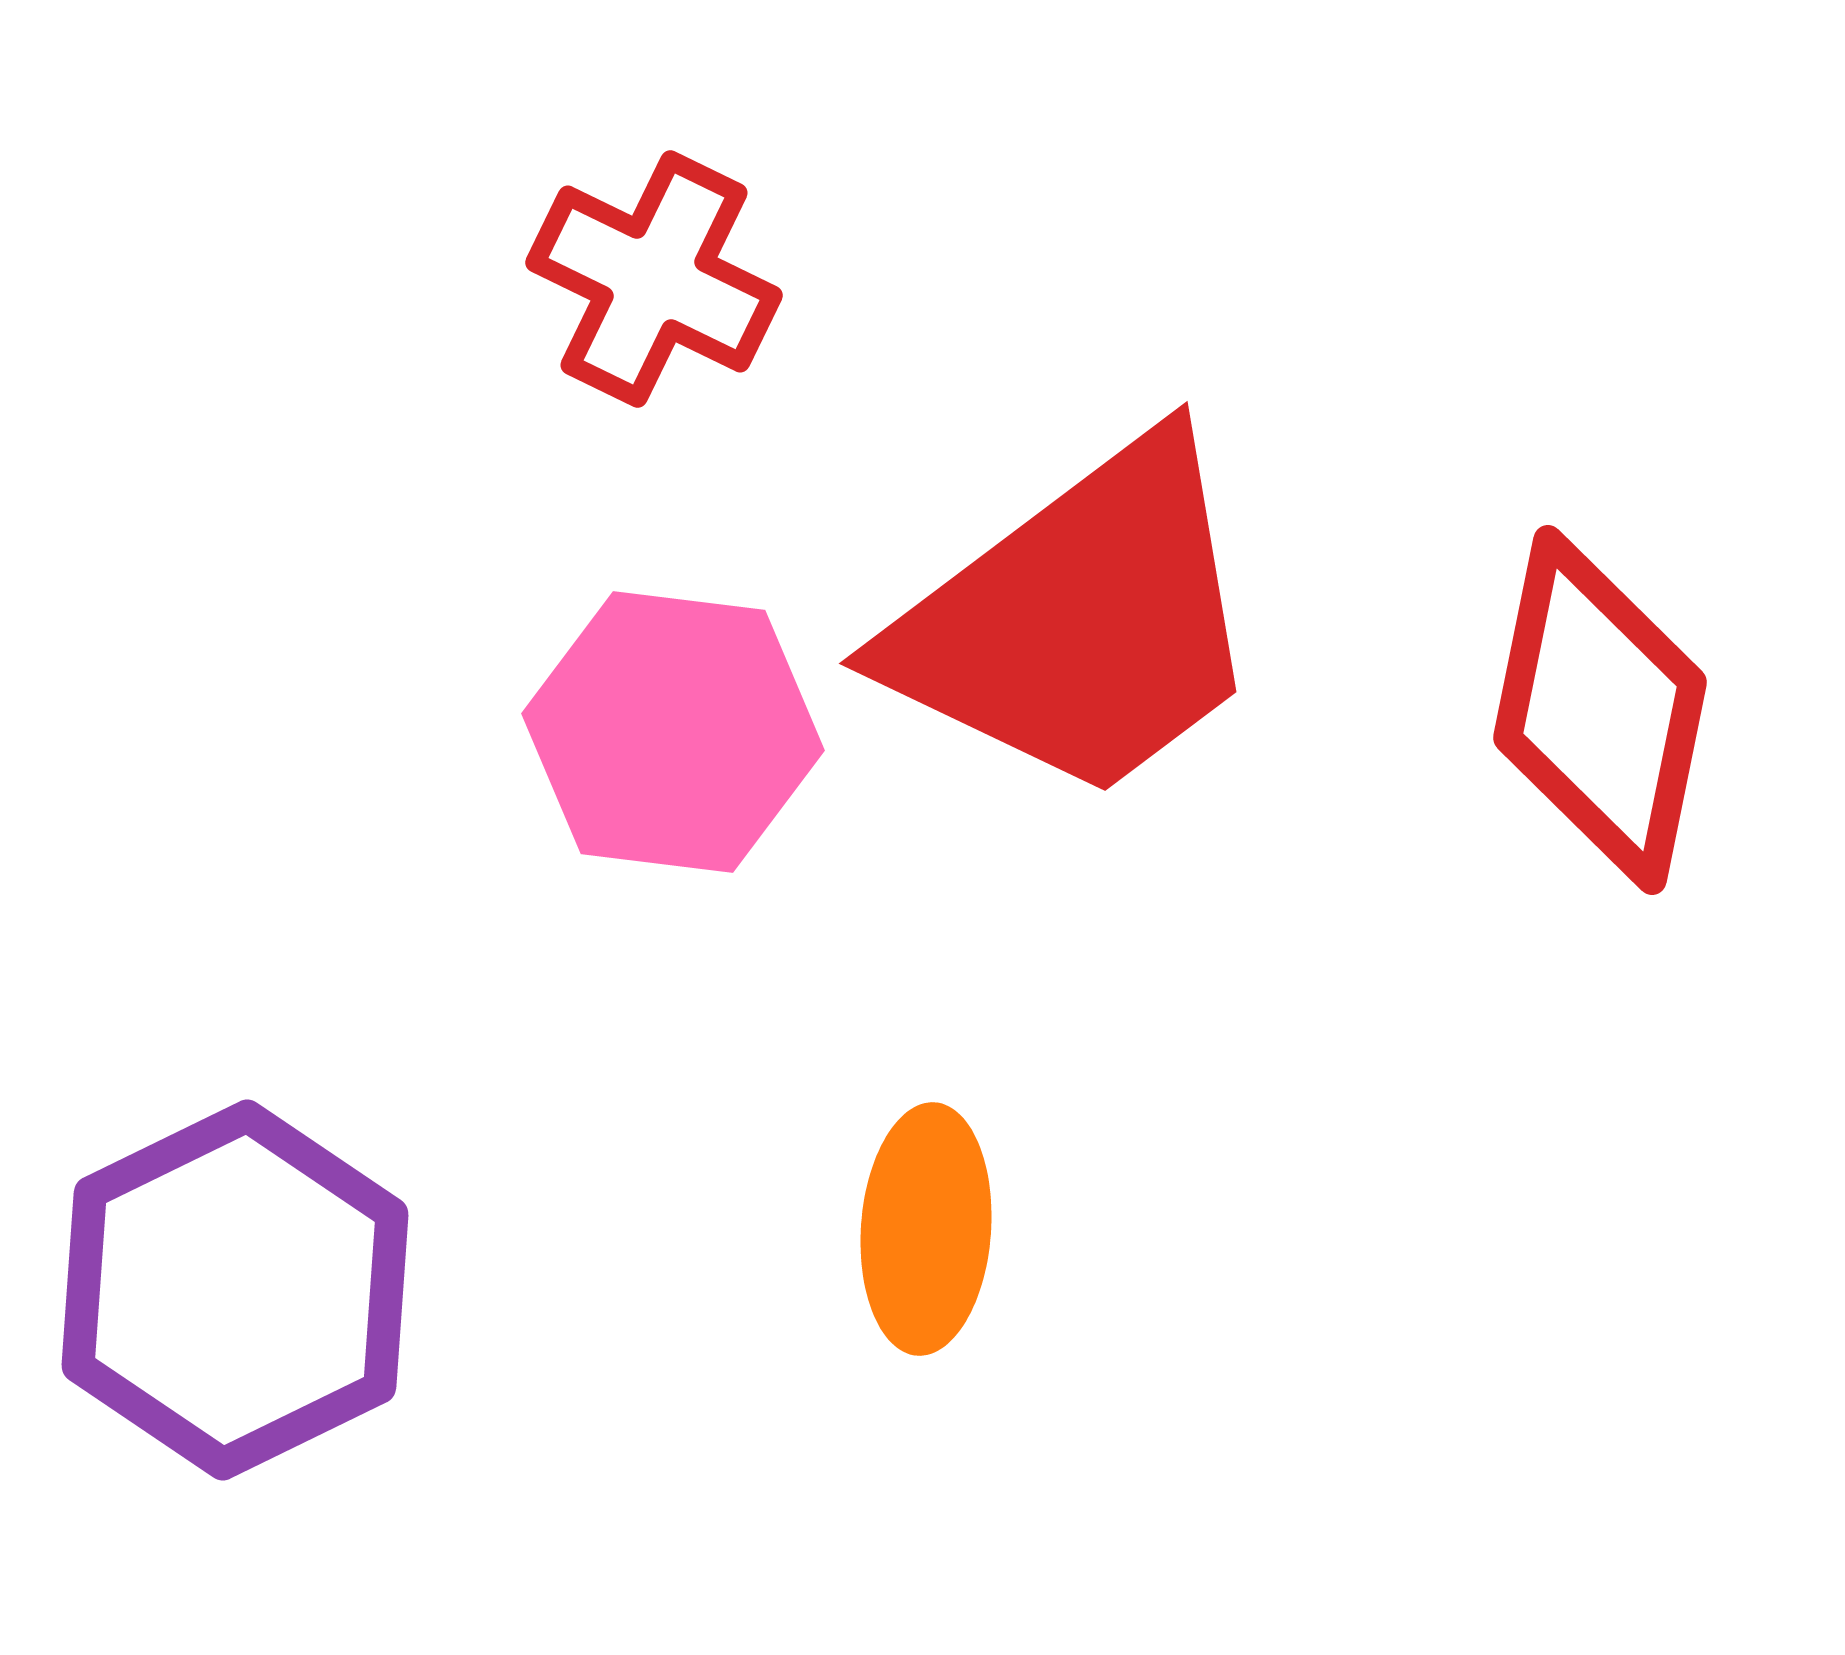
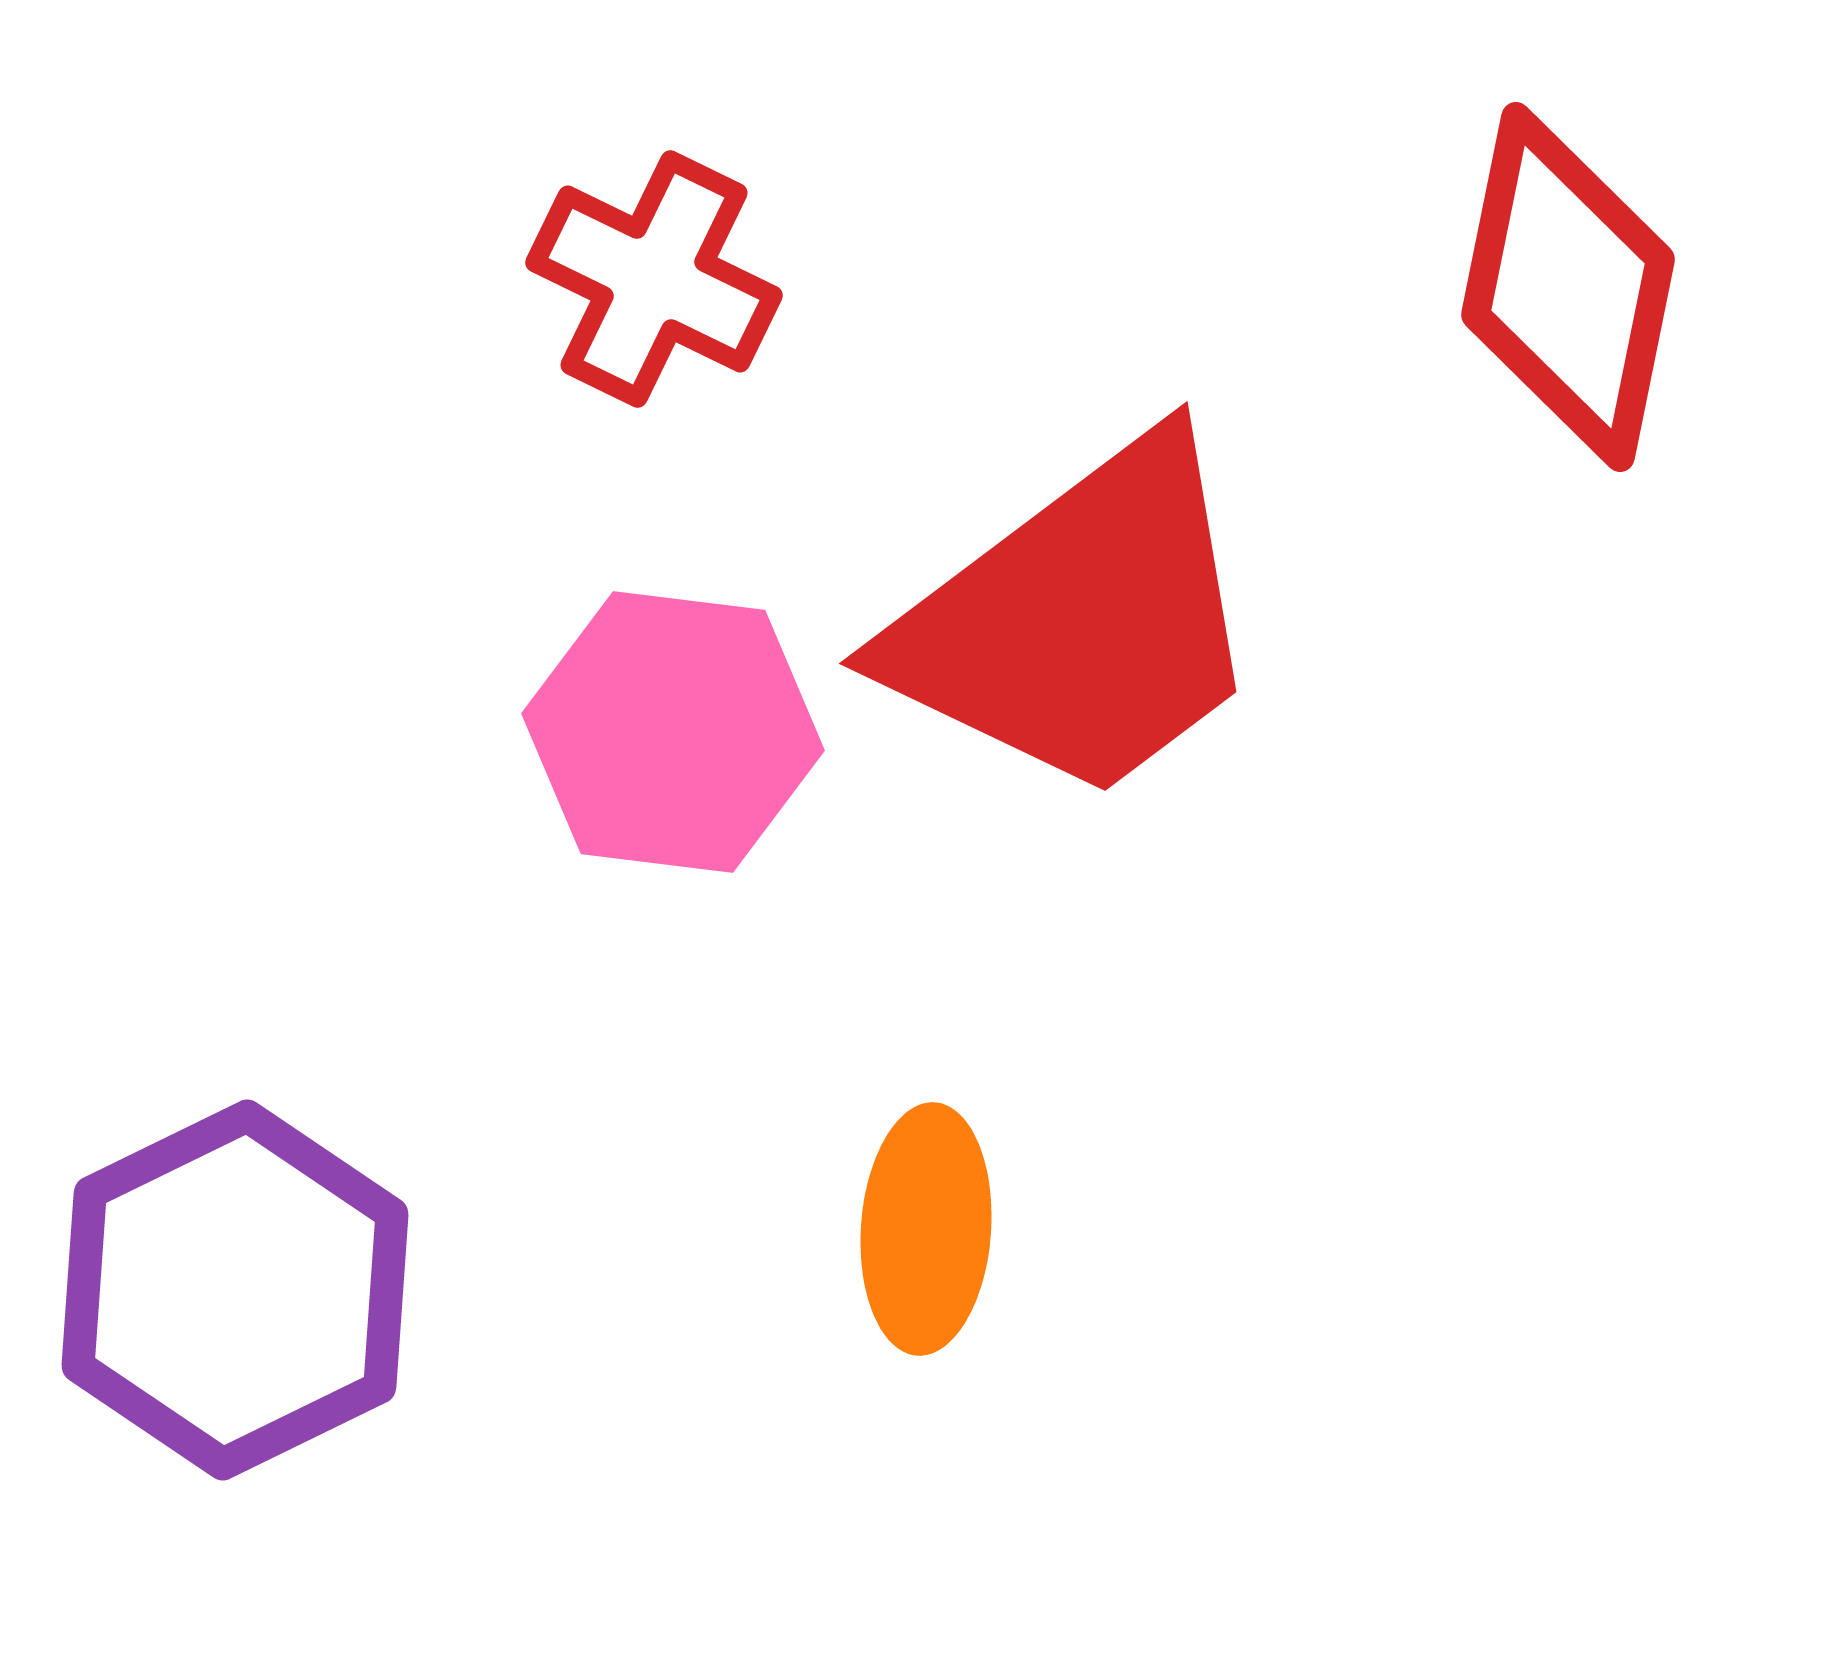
red diamond: moved 32 px left, 423 px up
